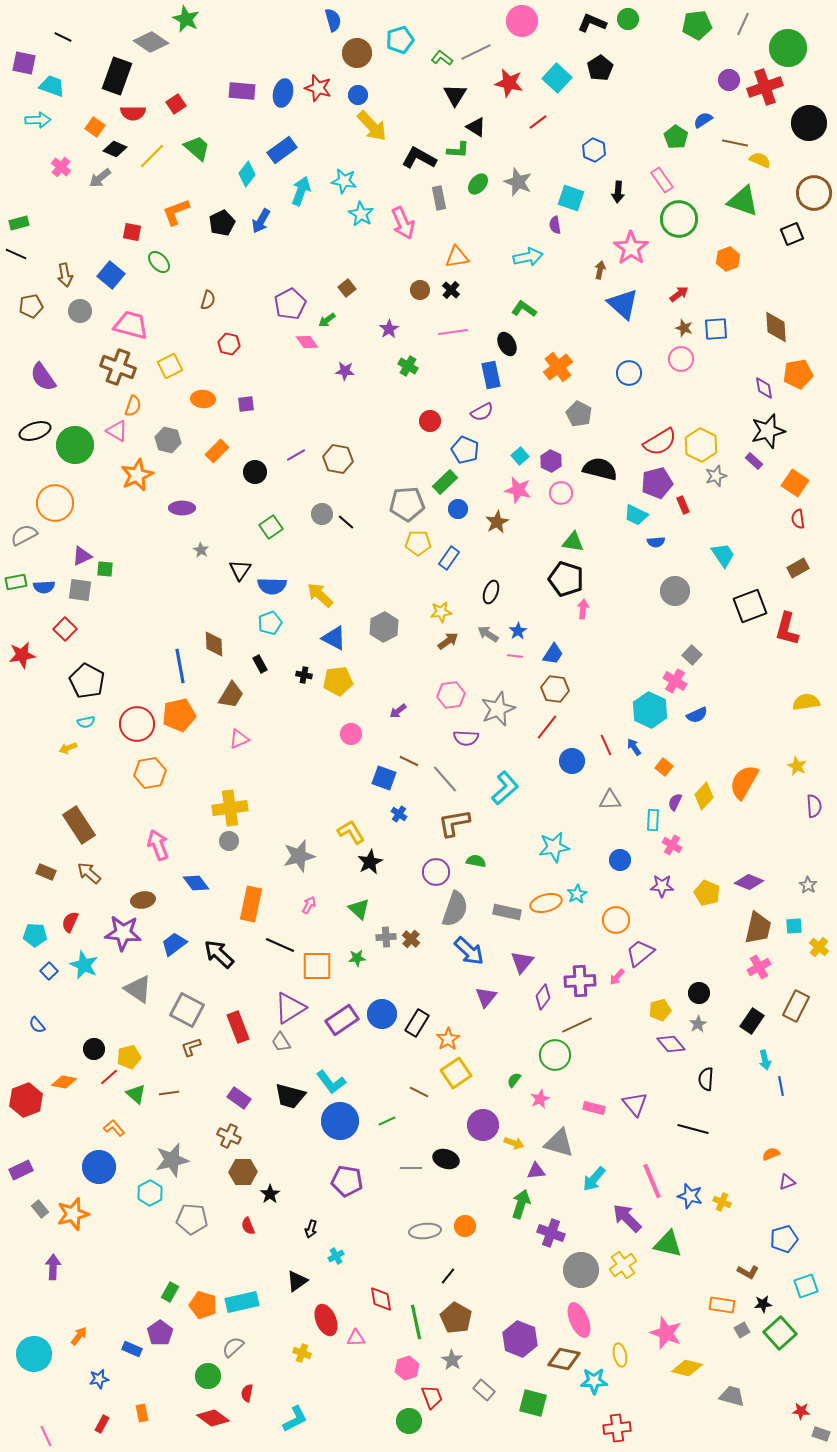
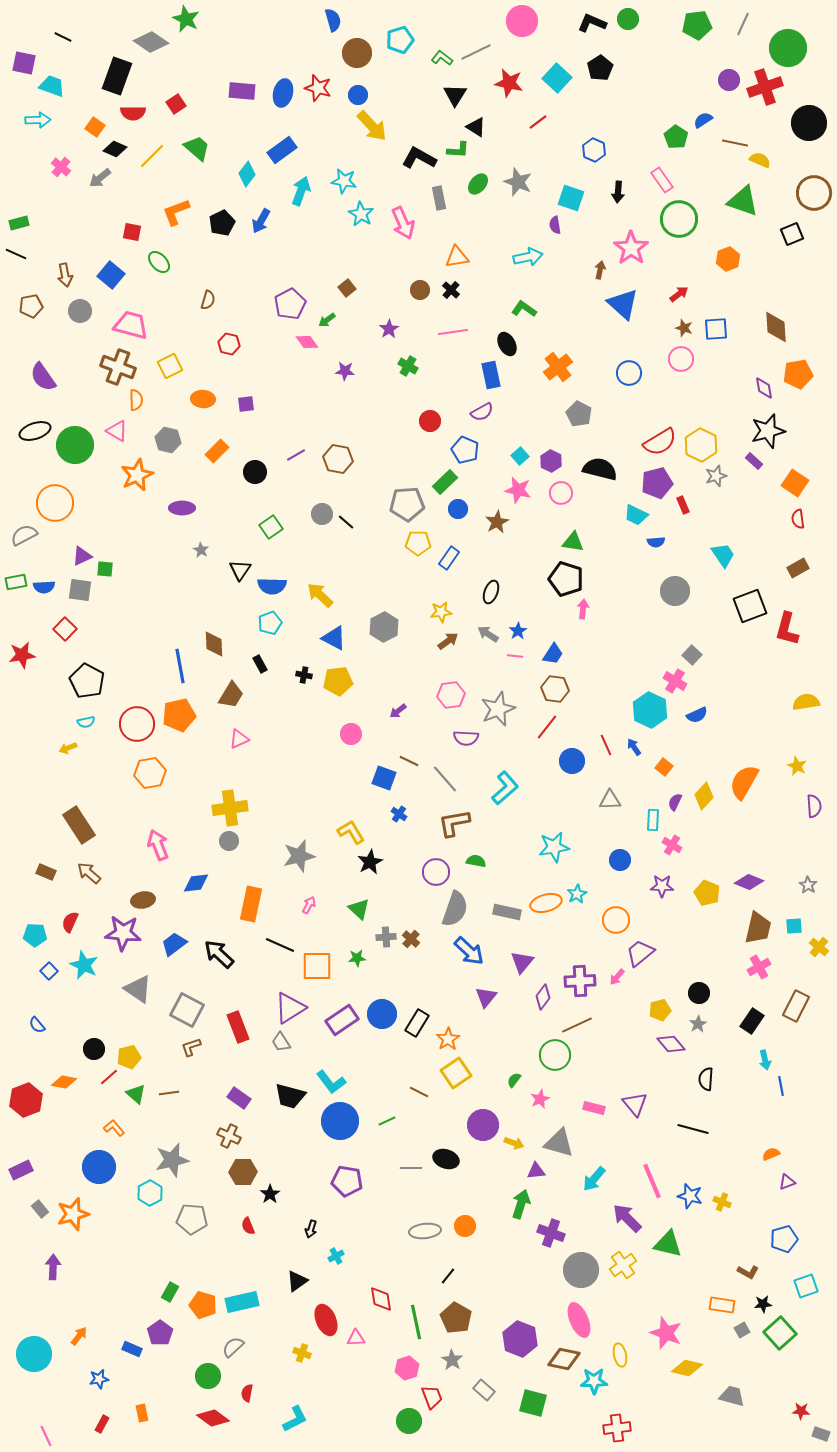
orange semicircle at (133, 406): moved 3 px right, 6 px up; rotated 20 degrees counterclockwise
blue diamond at (196, 883): rotated 60 degrees counterclockwise
